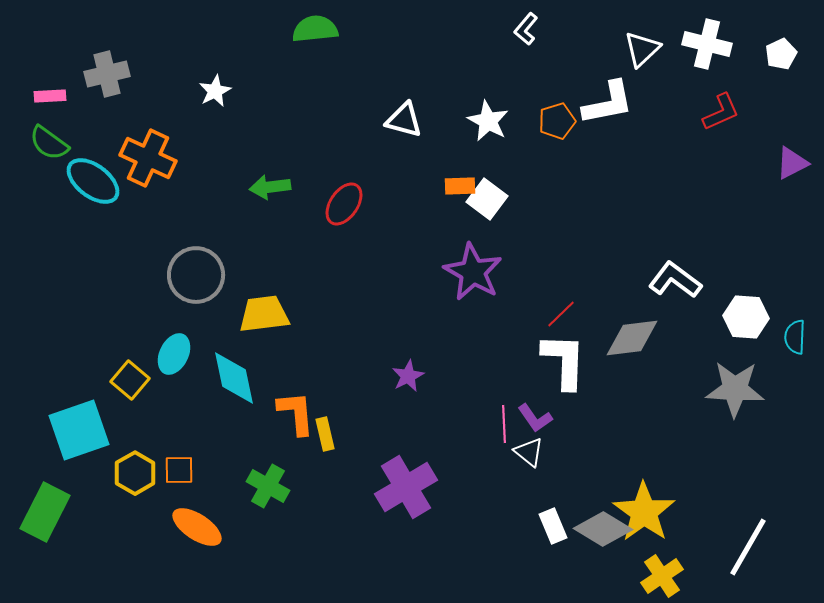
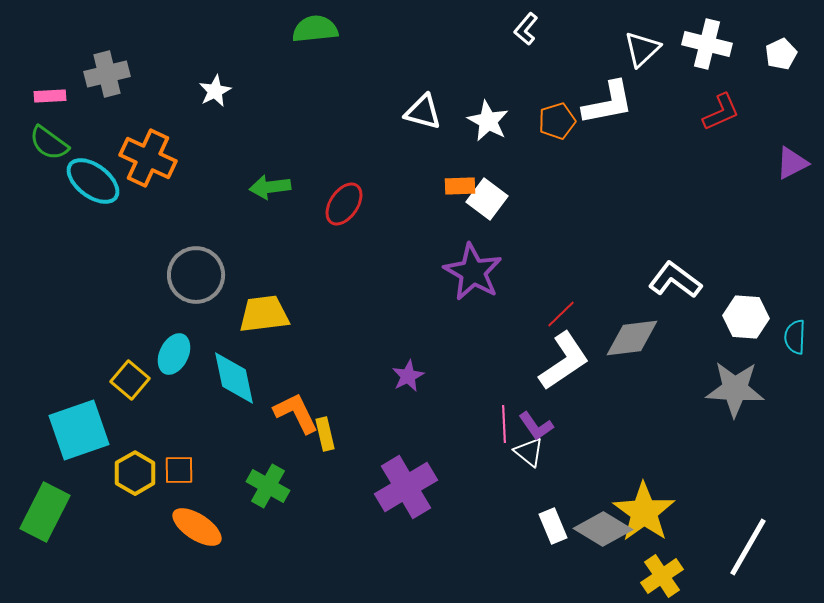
white triangle at (404, 120): moved 19 px right, 8 px up
white L-shape at (564, 361): rotated 54 degrees clockwise
orange L-shape at (296, 413): rotated 21 degrees counterclockwise
purple L-shape at (535, 418): moved 1 px right, 8 px down
